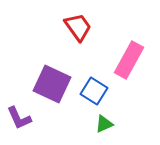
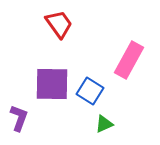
red trapezoid: moved 19 px left, 3 px up
purple square: rotated 24 degrees counterclockwise
blue square: moved 4 px left
purple L-shape: rotated 136 degrees counterclockwise
